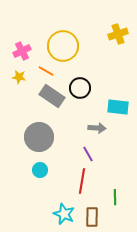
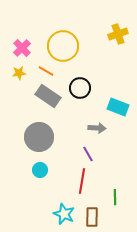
pink cross: moved 3 px up; rotated 18 degrees counterclockwise
yellow star: moved 4 px up; rotated 16 degrees counterclockwise
gray rectangle: moved 4 px left
cyan rectangle: rotated 15 degrees clockwise
